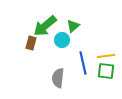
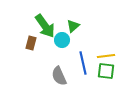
green arrow: rotated 85 degrees counterclockwise
gray semicircle: moved 1 px right, 2 px up; rotated 30 degrees counterclockwise
